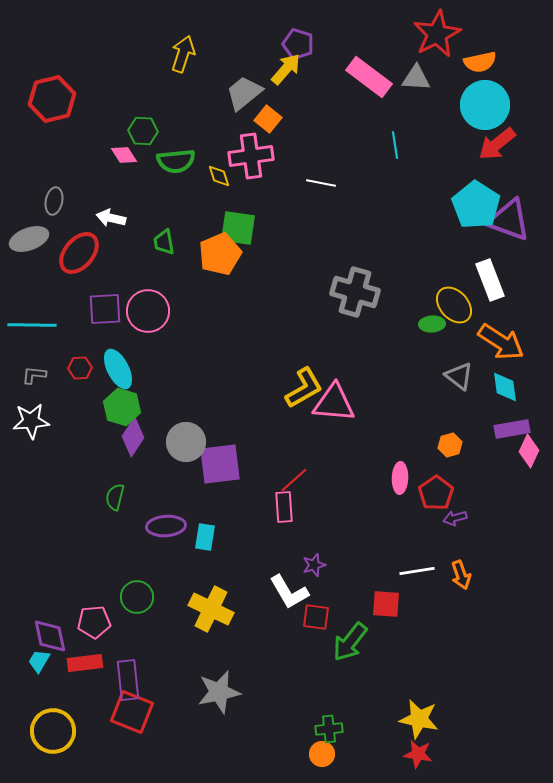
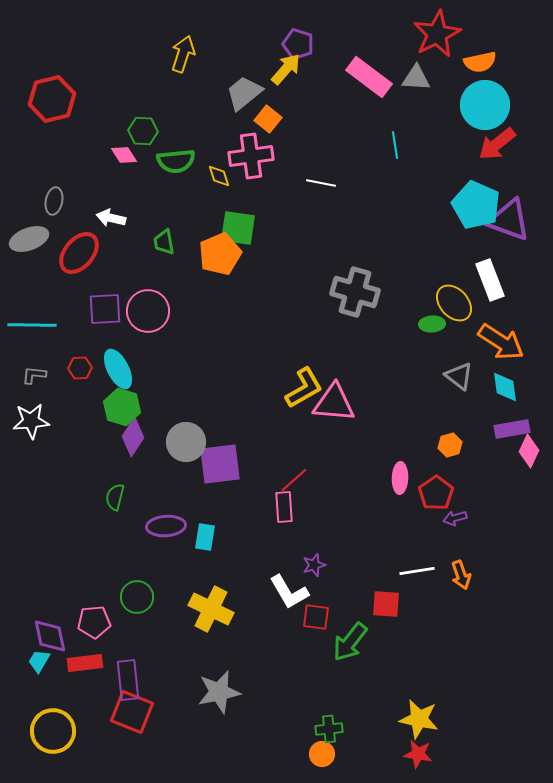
cyan pentagon at (476, 205): rotated 9 degrees counterclockwise
yellow ellipse at (454, 305): moved 2 px up
